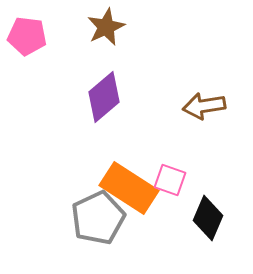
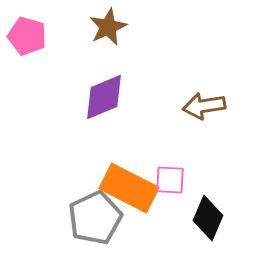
brown star: moved 2 px right
pink pentagon: rotated 9 degrees clockwise
purple diamond: rotated 18 degrees clockwise
pink square: rotated 16 degrees counterclockwise
orange rectangle: rotated 6 degrees counterclockwise
gray pentagon: moved 3 px left
